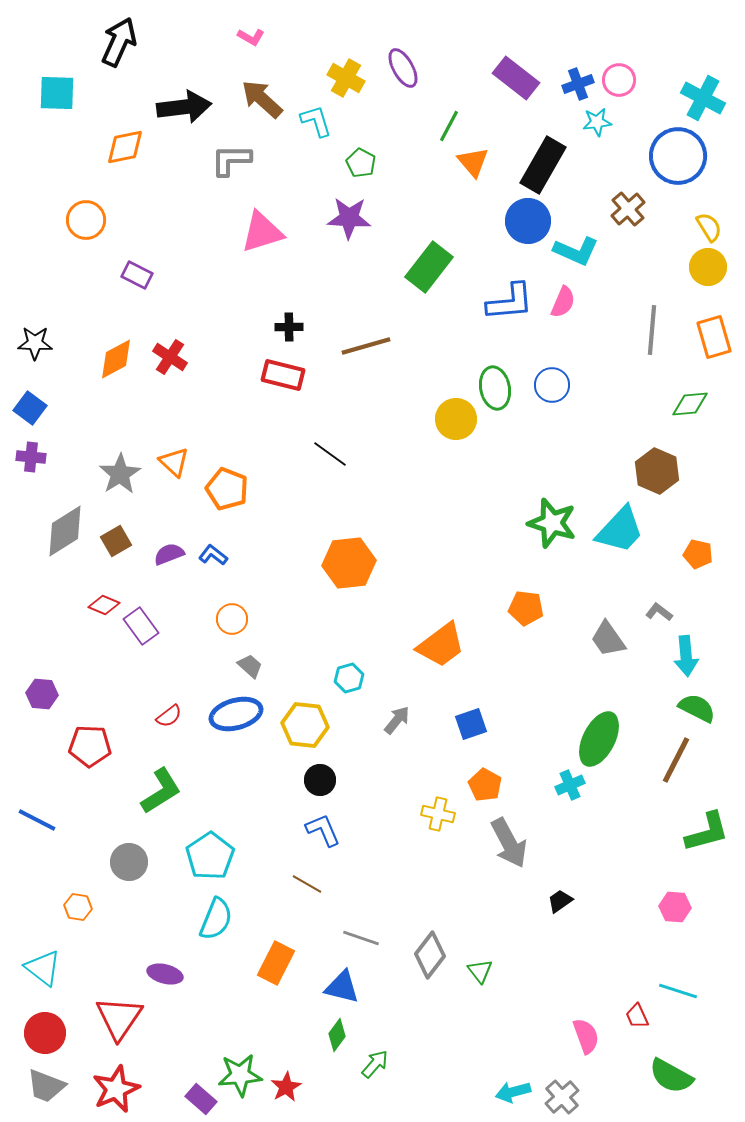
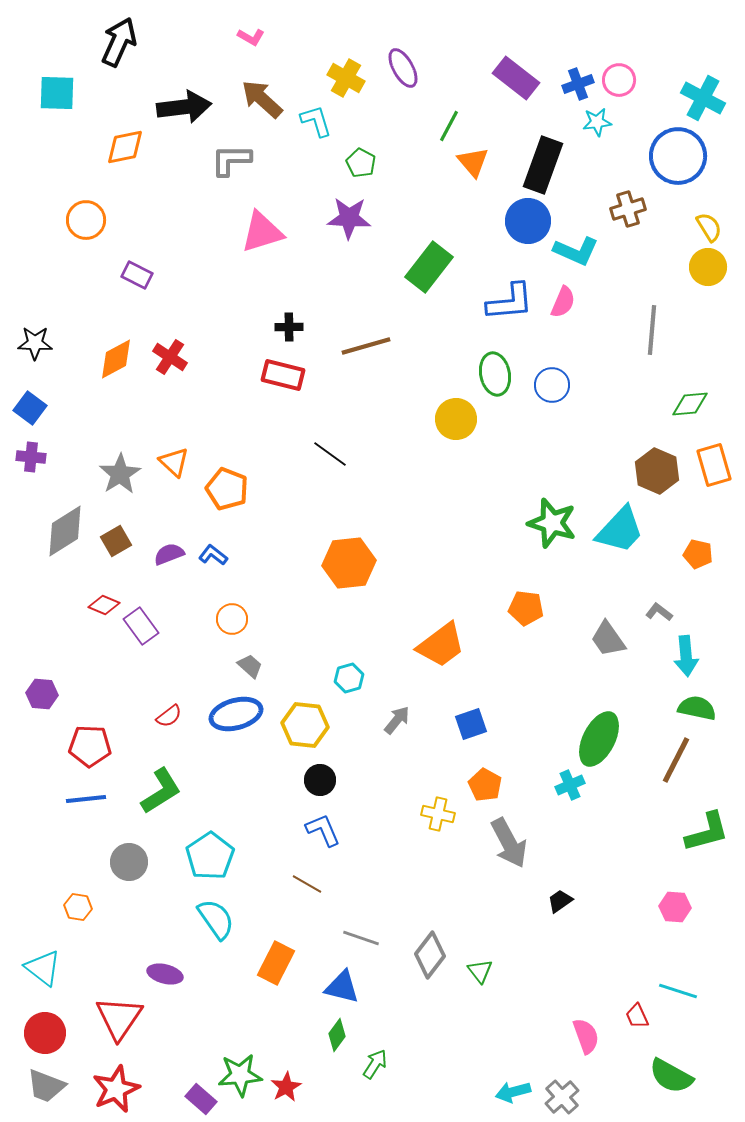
black rectangle at (543, 165): rotated 10 degrees counterclockwise
brown cross at (628, 209): rotated 24 degrees clockwise
orange rectangle at (714, 337): moved 128 px down
green ellipse at (495, 388): moved 14 px up
green semicircle at (697, 708): rotated 15 degrees counterclockwise
blue line at (37, 820): moved 49 px right, 21 px up; rotated 33 degrees counterclockwise
cyan semicircle at (216, 919): rotated 57 degrees counterclockwise
green arrow at (375, 1064): rotated 8 degrees counterclockwise
